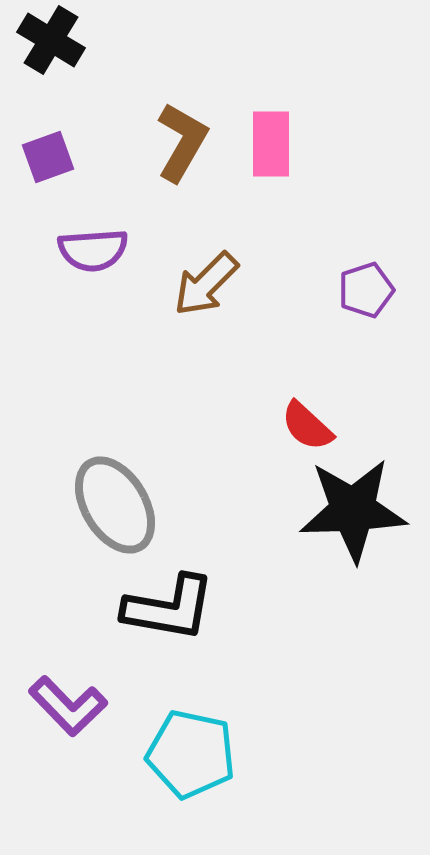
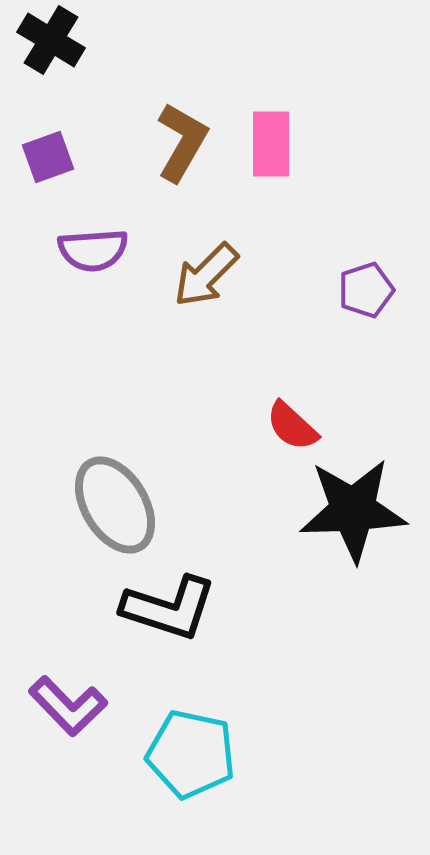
brown arrow: moved 9 px up
red semicircle: moved 15 px left
black L-shape: rotated 8 degrees clockwise
